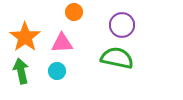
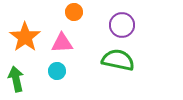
green semicircle: moved 1 px right, 2 px down
green arrow: moved 5 px left, 8 px down
